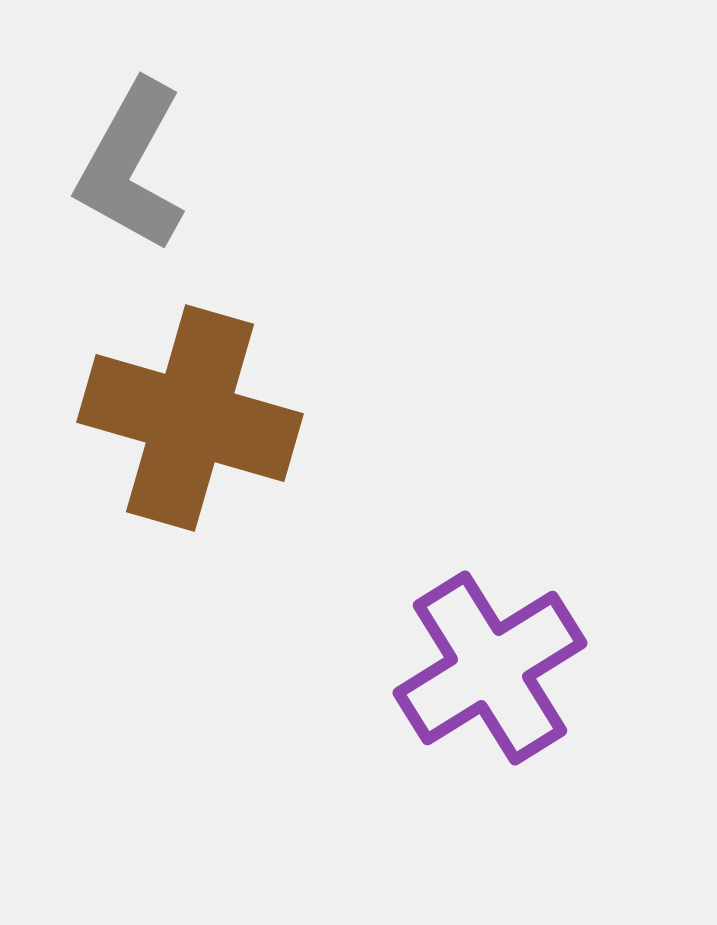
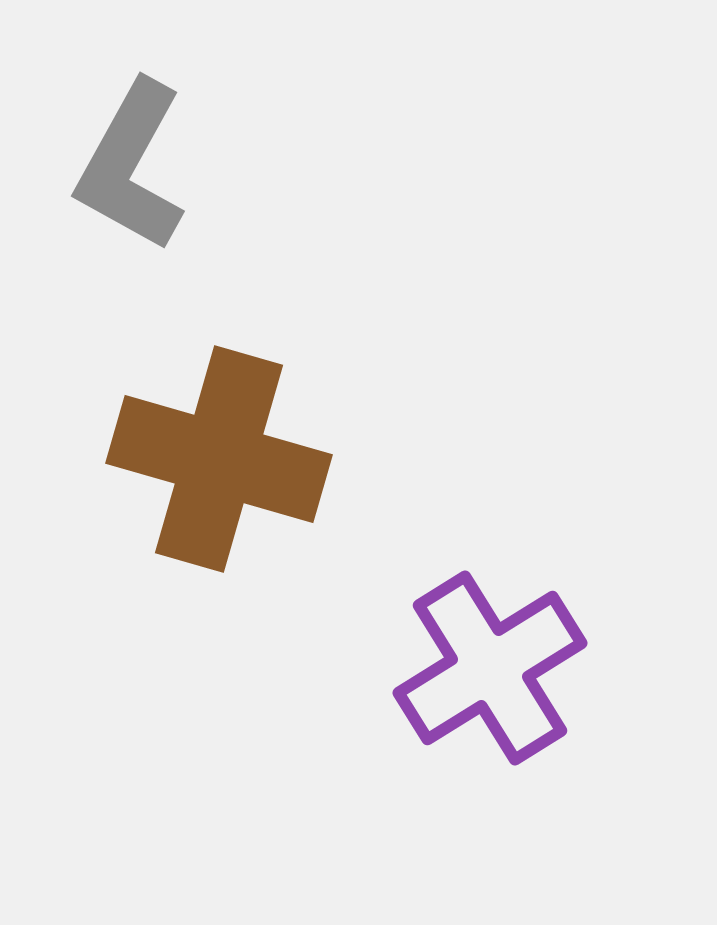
brown cross: moved 29 px right, 41 px down
